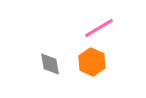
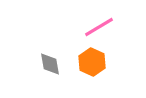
pink line: moved 1 px up
